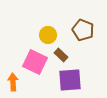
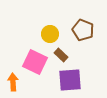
yellow circle: moved 2 px right, 1 px up
